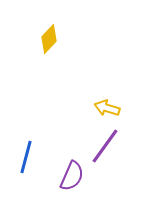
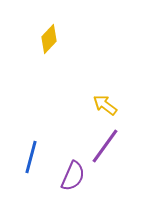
yellow arrow: moved 2 px left, 3 px up; rotated 20 degrees clockwise
blue line: moved 5 px right
purple semicircle: moved 1 px right
